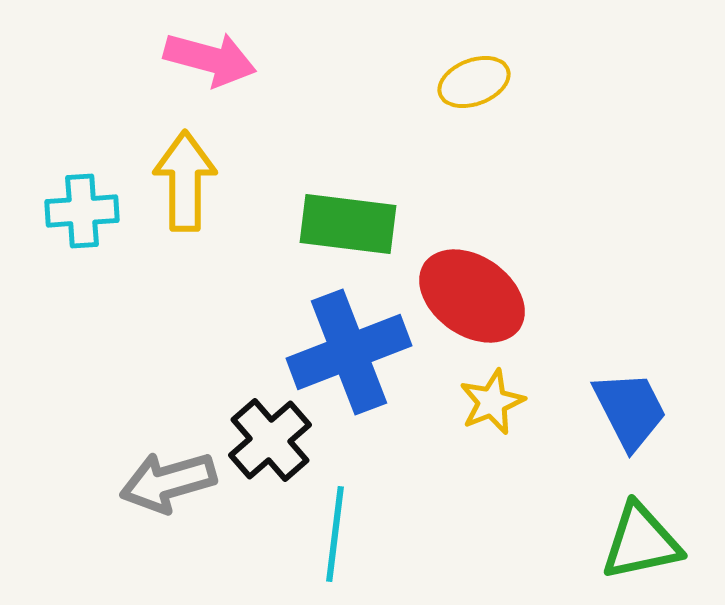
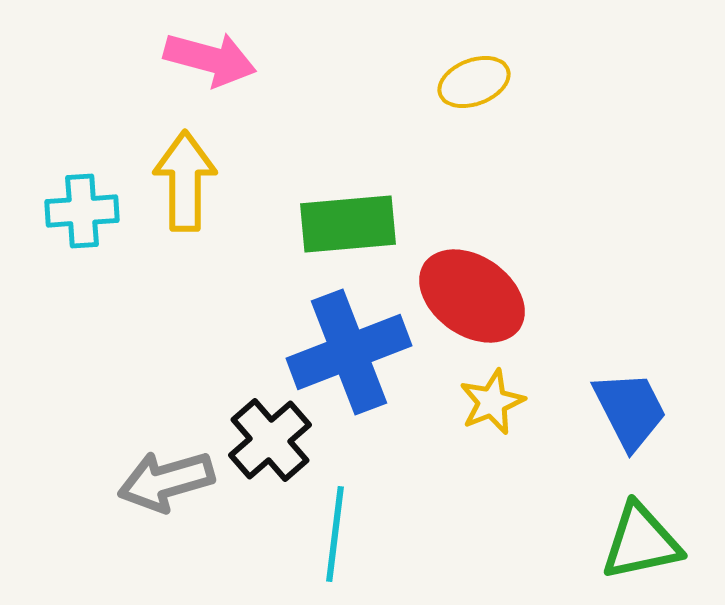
green rectangle: rotated 12 degrees counterclockwise
gray arrow: moved 2 px left, 1 px up
